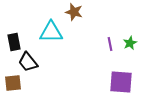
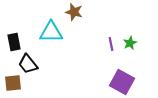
purple line: moved 1 px right
black trapezoid: moved 2 px down
purple square: moved 1 px right; rotated 25 degrees clockwise
